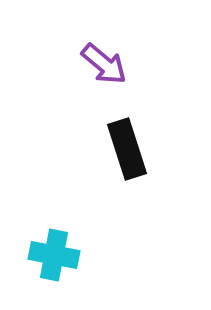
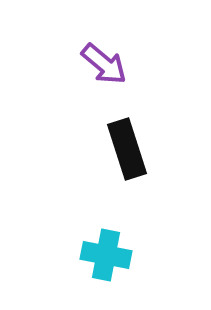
cyan cross: moved 52 px right
